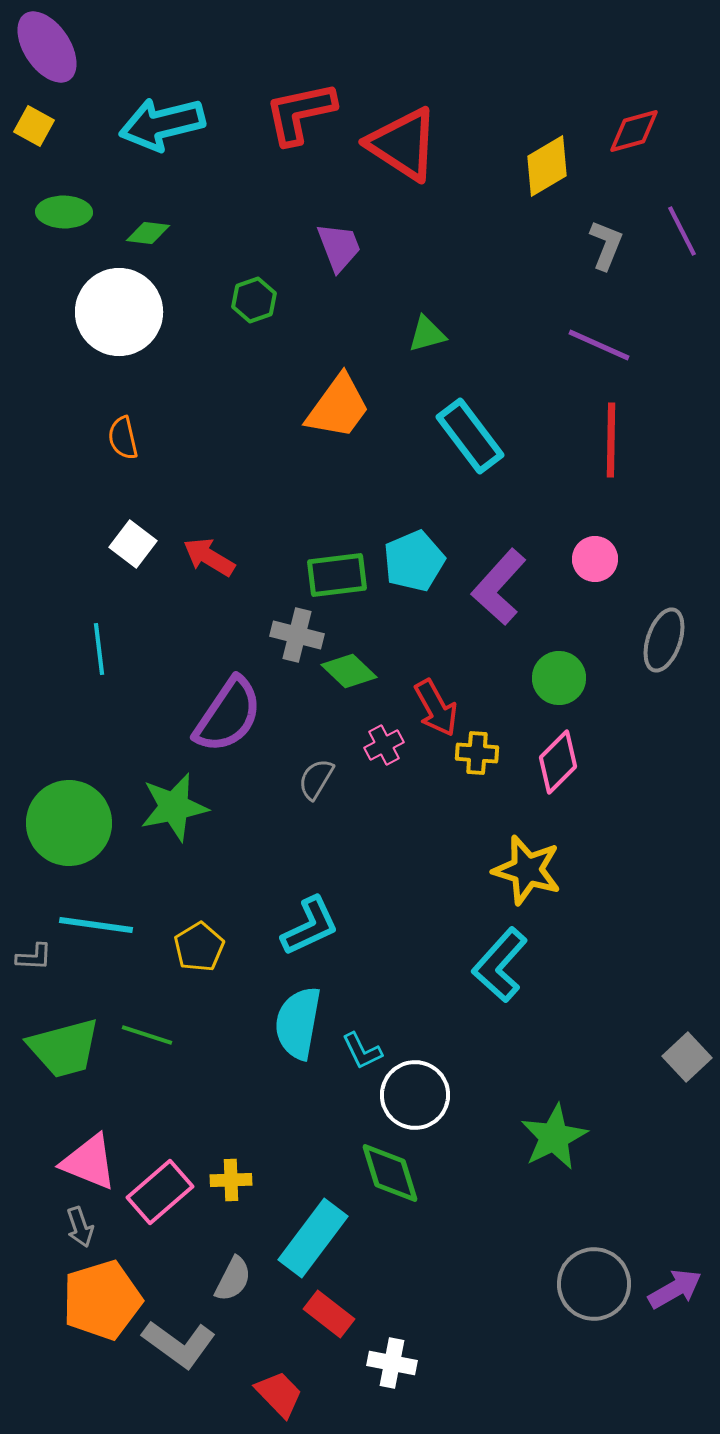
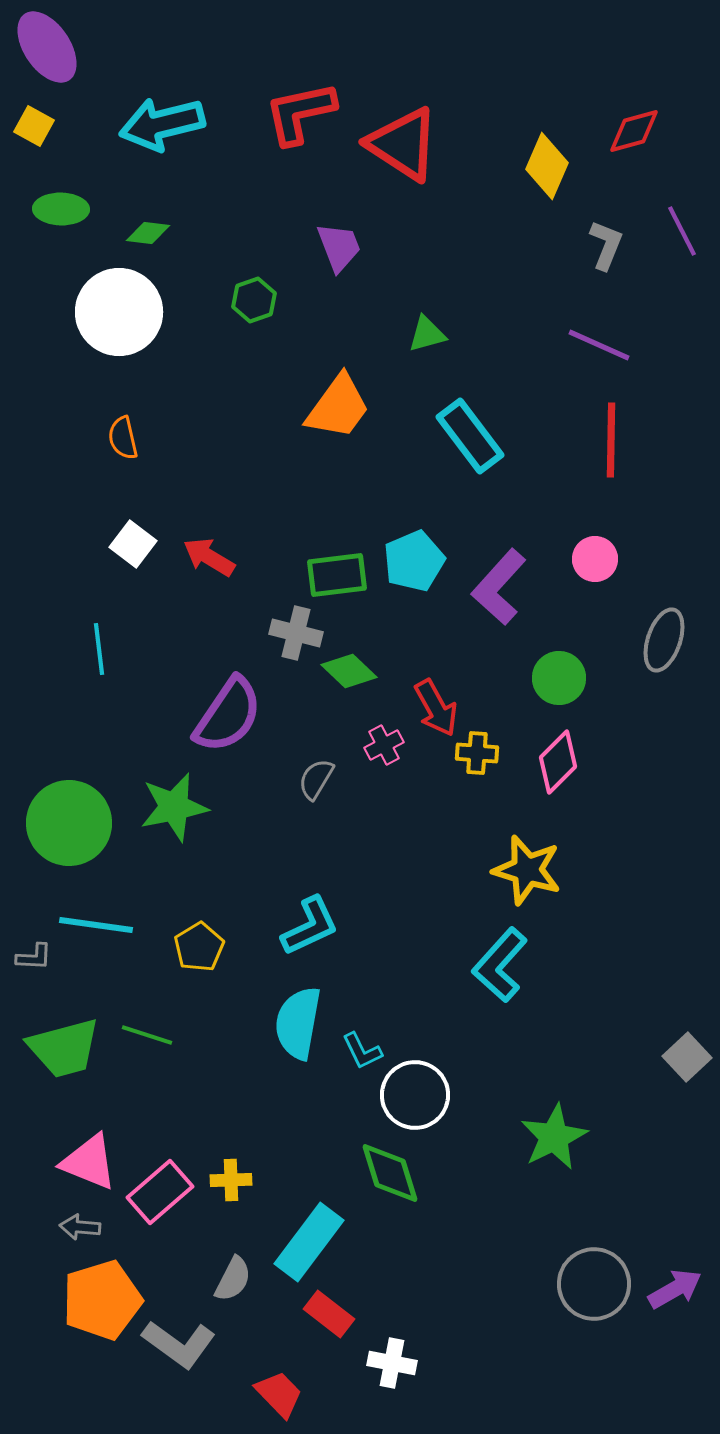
yellow diamond at (547, 166): rotated 36 degrees counterclockwise
green ellipse at (64, 212): moved 3 px left, 3 px up
gray cross at (297, 635): moved 1 px left, 2 px up
gray arrow at (80, 1227): rotated 114 degrees clockwise
cyan rectangle at (313, 1238): moved 4 px left, 4 px down
